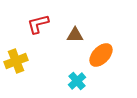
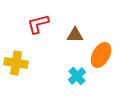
orange ellipse: rotated 15 degrees counterclockwise
yellow cross: moved 2 px down; rotated 30 degrees clockwise
cyan cross: moved 5 px up
